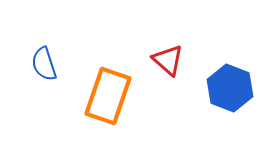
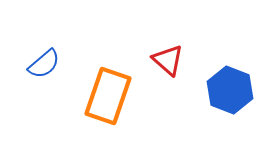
blue semicircle: rotated 112 degrees counterclockwise
blue hexagon: moved 2 px down
